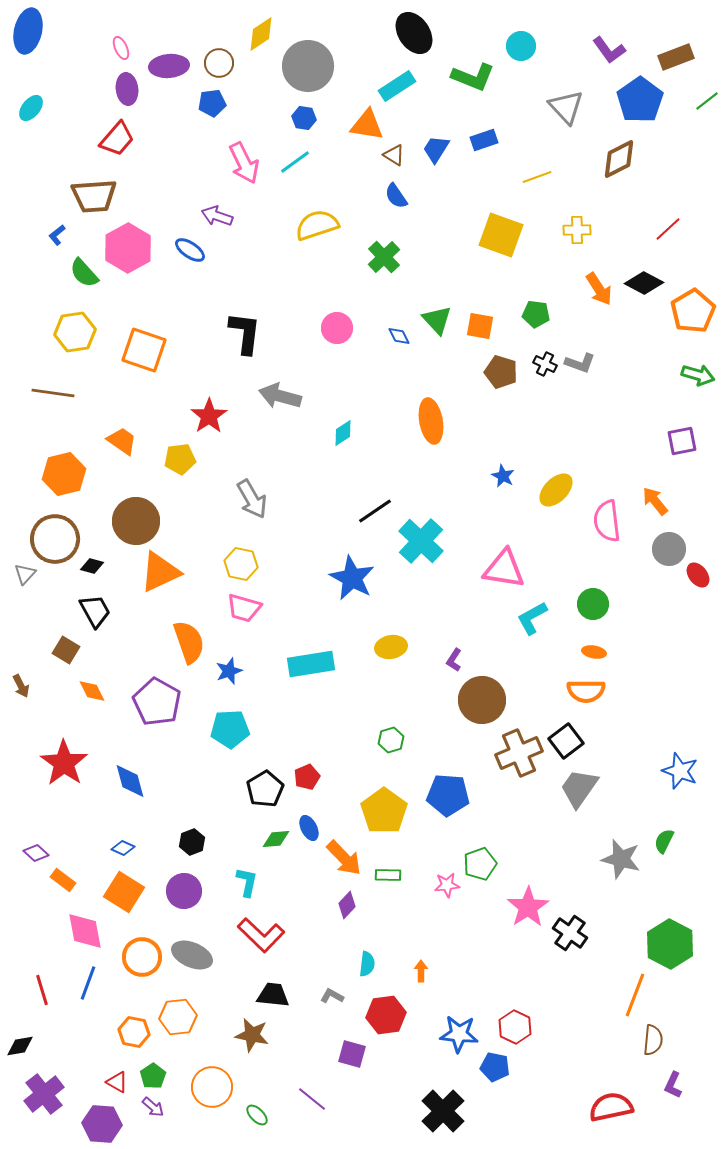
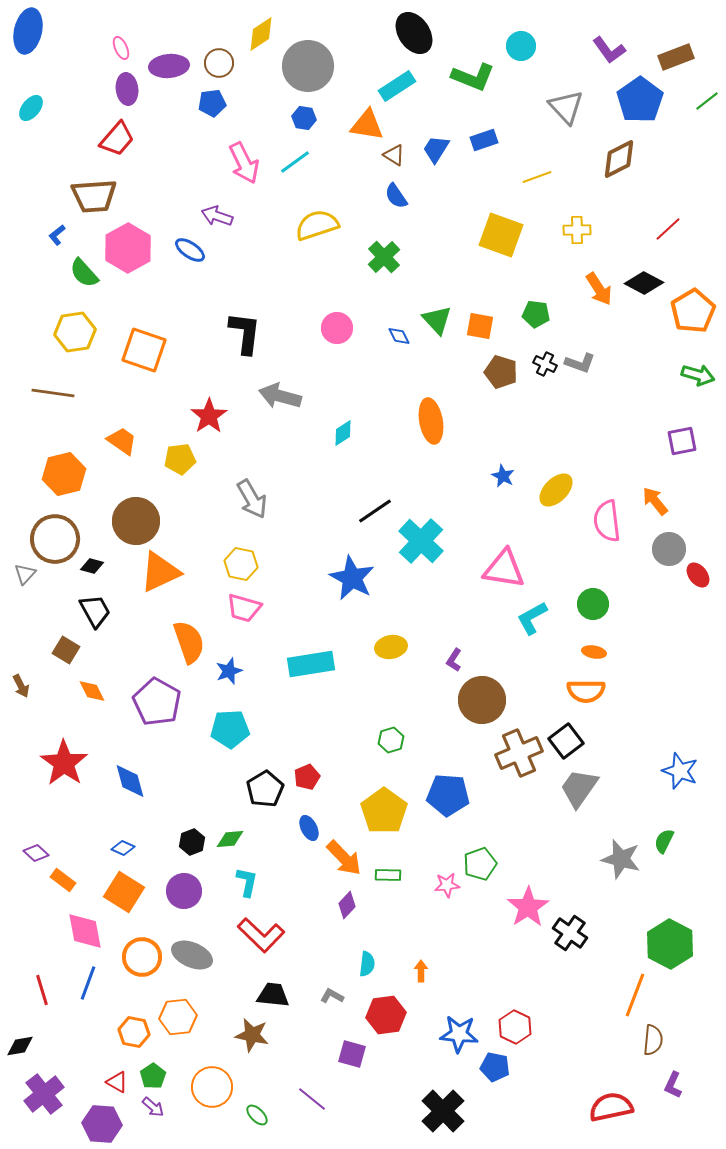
green diamond at (276, 839): moved 46 px left
